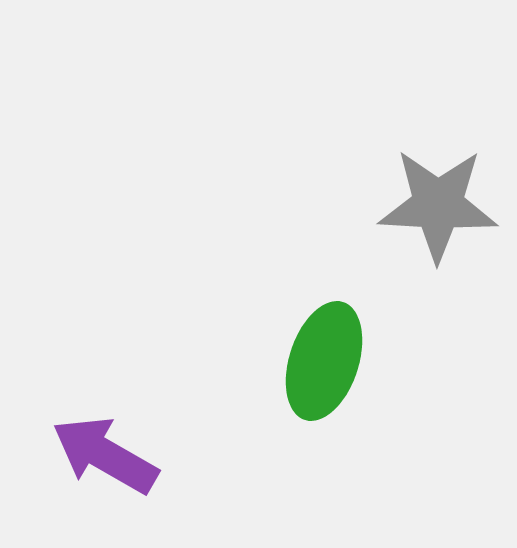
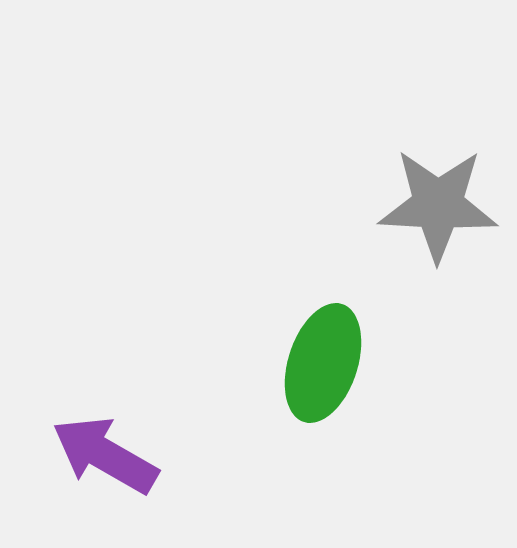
green ellipse: moved 1 px left, 2 px down
